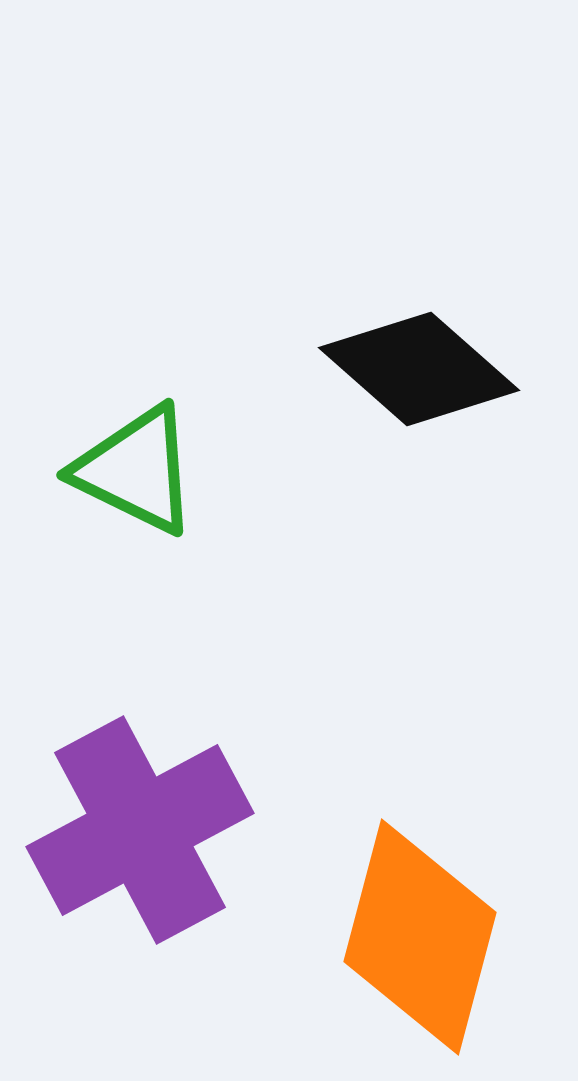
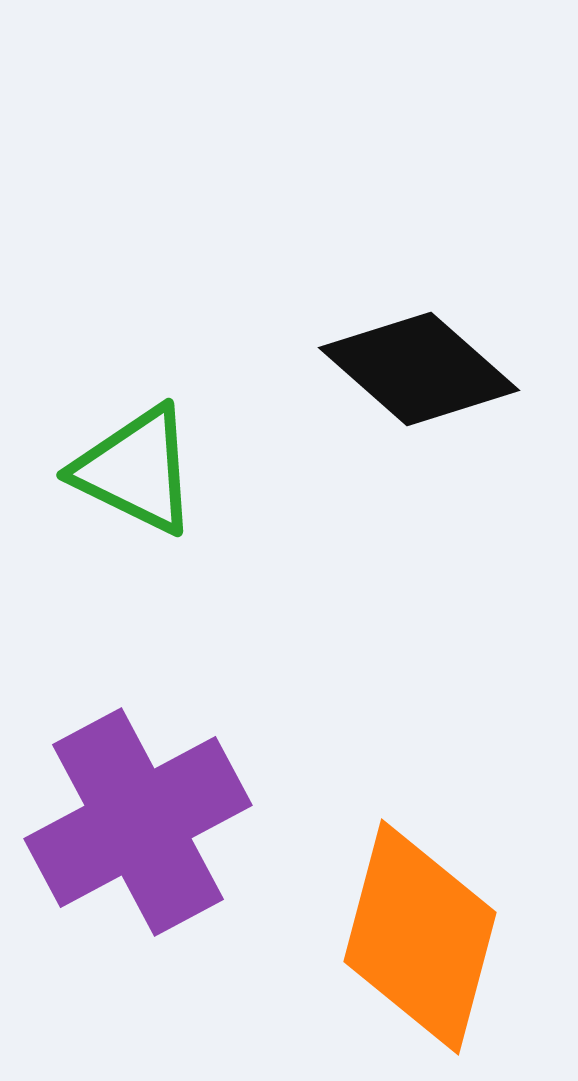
purple cross: moved 2 px left, 8 px up
